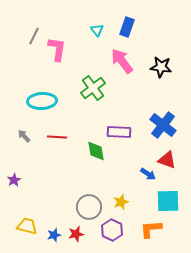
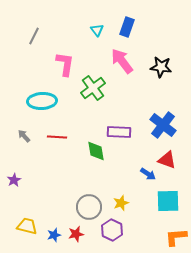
pink L-shape: moved 8 px right, 15 px down
yellow star: moved 1 px down
orange L-shape: moved 25 px right, 8 px down
